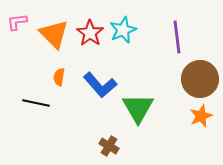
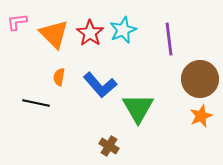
purple line: moved 8 px left, 2 px down
